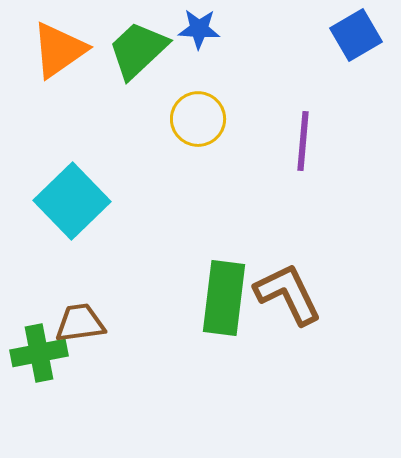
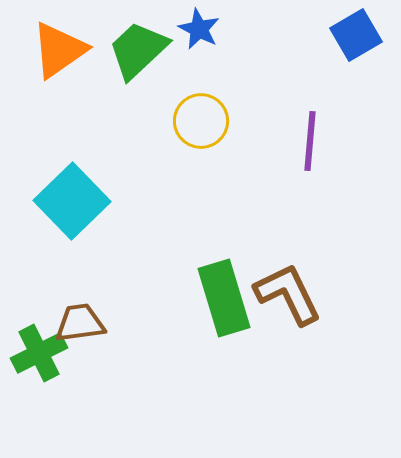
blue star: rotated 24 degrees clockwise
yellow circle: moved 3 px right, 2 px down
purple line: moved 7 px right
green rectangle: rotated 24 degrees counterclockwise
green cross: rotated 16 degrees counterclockwise
